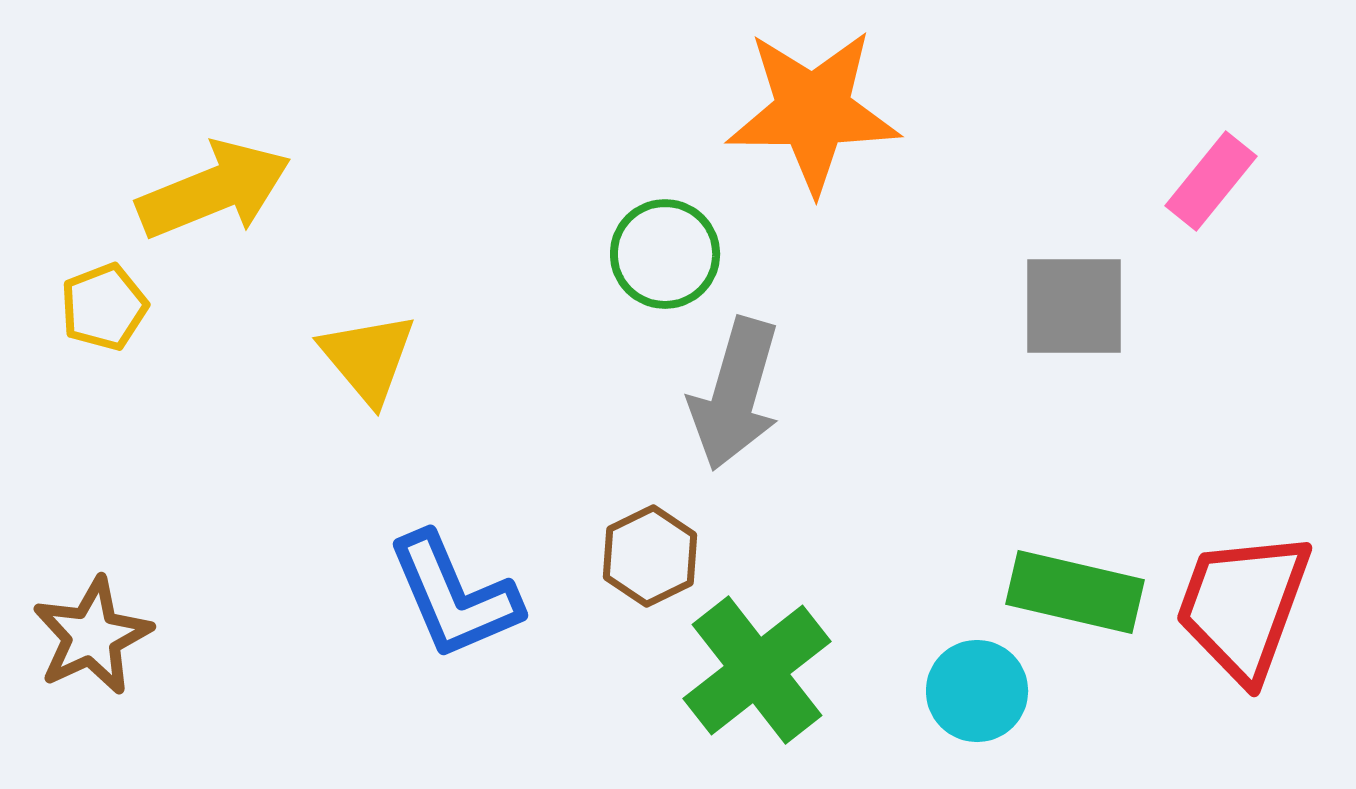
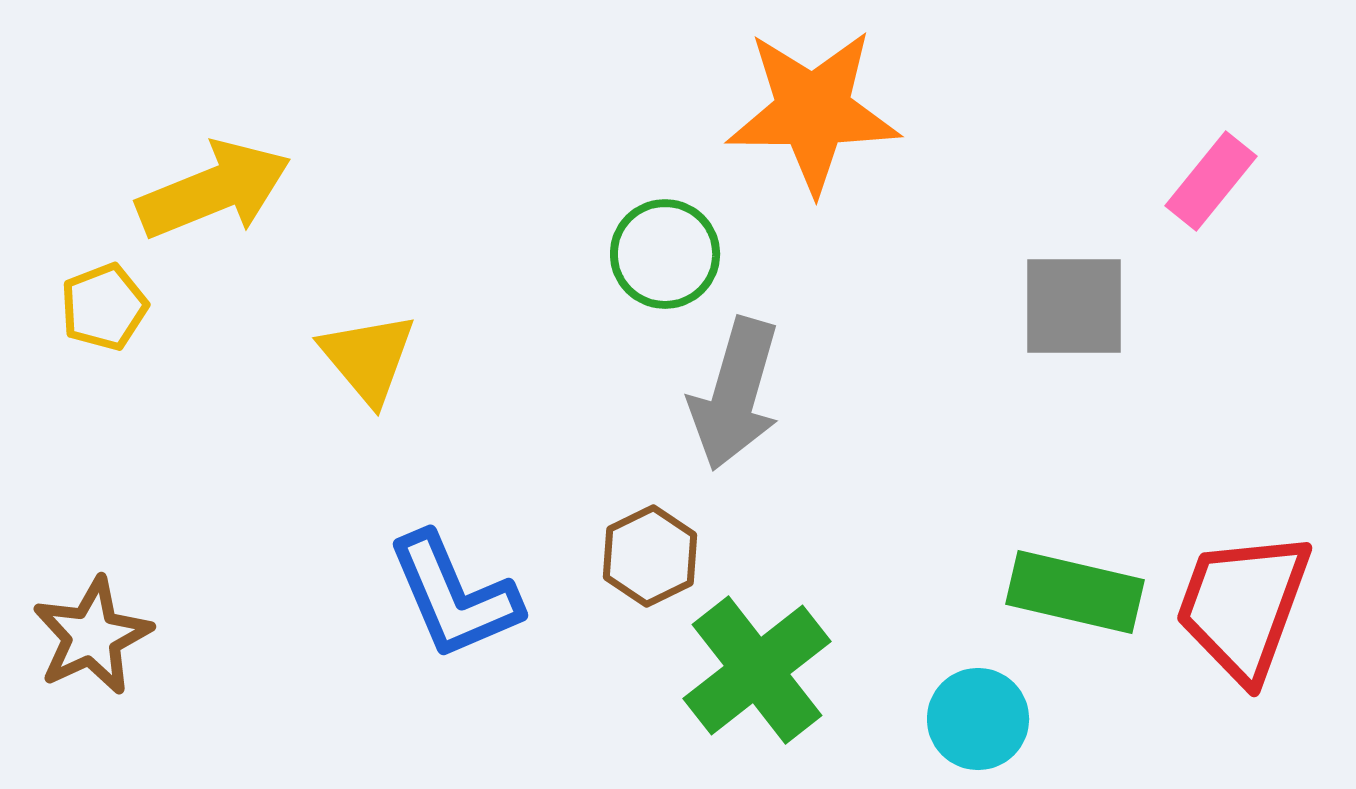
cyan circle: moved 1 px right, 28 px down
